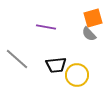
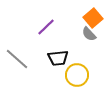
orange square: rotated 24 degrees counterclockwise
purple line: rotated 54 degrees counterclockwise
black trapezoid: moved 2 px right, 7 px up
